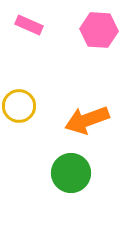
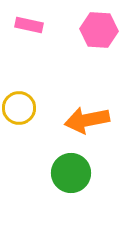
pink rectangle: rotated 12 degrees counterclockwise
yellow circle: moved 2 px down
orange arrow: rotated 9 degrees clockwise
